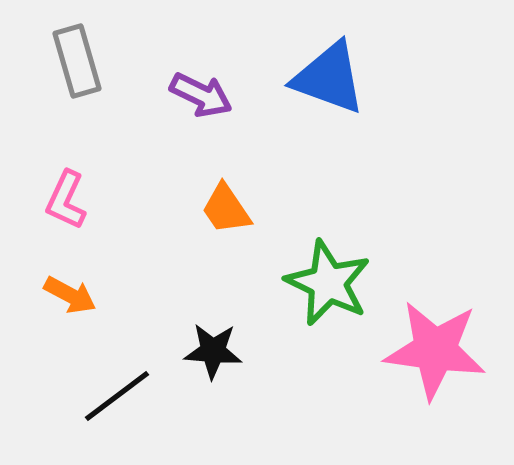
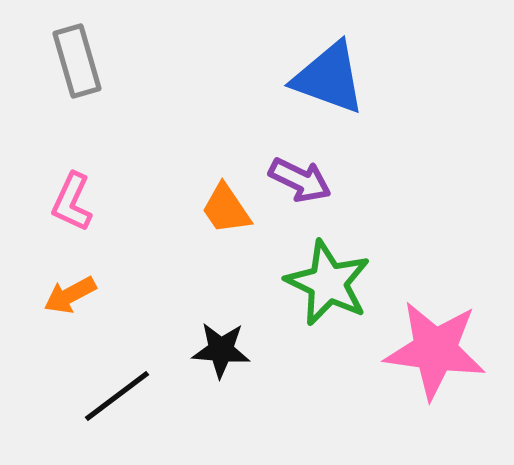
purple arrow: moved 99 px right, 85 px down
pink L-shape: moved 6 px right, 2 px down
orange arrow: rotated 124 degrees clockwise
black star: moved 8 px right, 1 px up
